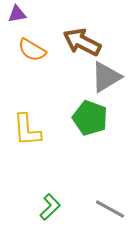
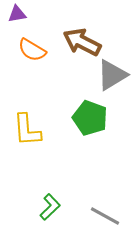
gray triangle: moved 6 px right, 2 px up
gray line: moved 5 px left, 7 px down
